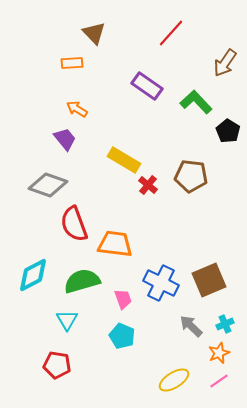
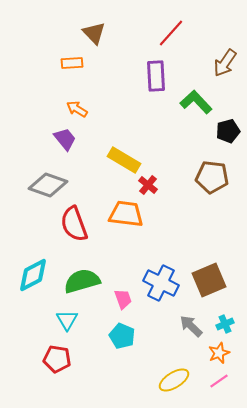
purple rectangle: moved 9 px right, 10 px up; rotated 52 degrees clockwise
black pentagon: rotated 25 degrees clockwise
brown pentagon: moved 21 px right, 1 px down
orange trapezoid: moved 11 px right, 30 px up
red pentagon: moved 6 px up
